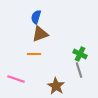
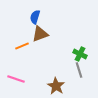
blue semicircle: moved 1 px left
orange line: moved 12 px left, 8 px up; rotated 24 degrees counterclockwise
